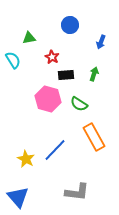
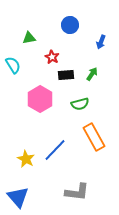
cyan semicircle: moved 5 px down
green arrow: moved 2 px left; rotated 16 degrees clockwise
pink hexagon: moved 8 px left; rotated 15 degrees clockwise
green semicircle: moved 1 px right; rotated 48 degrees counterclockwise
